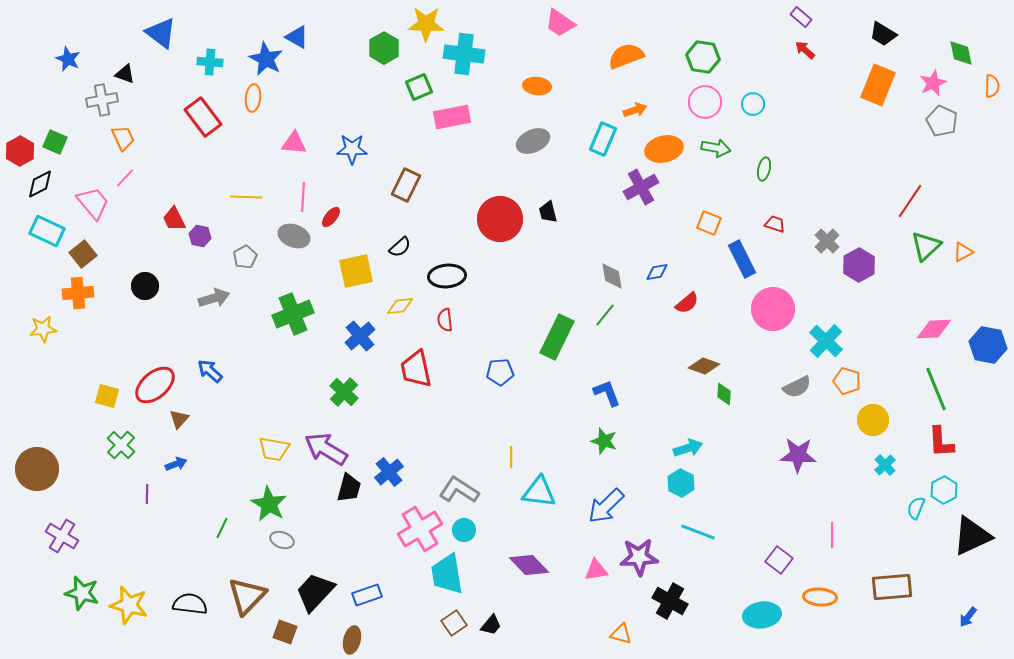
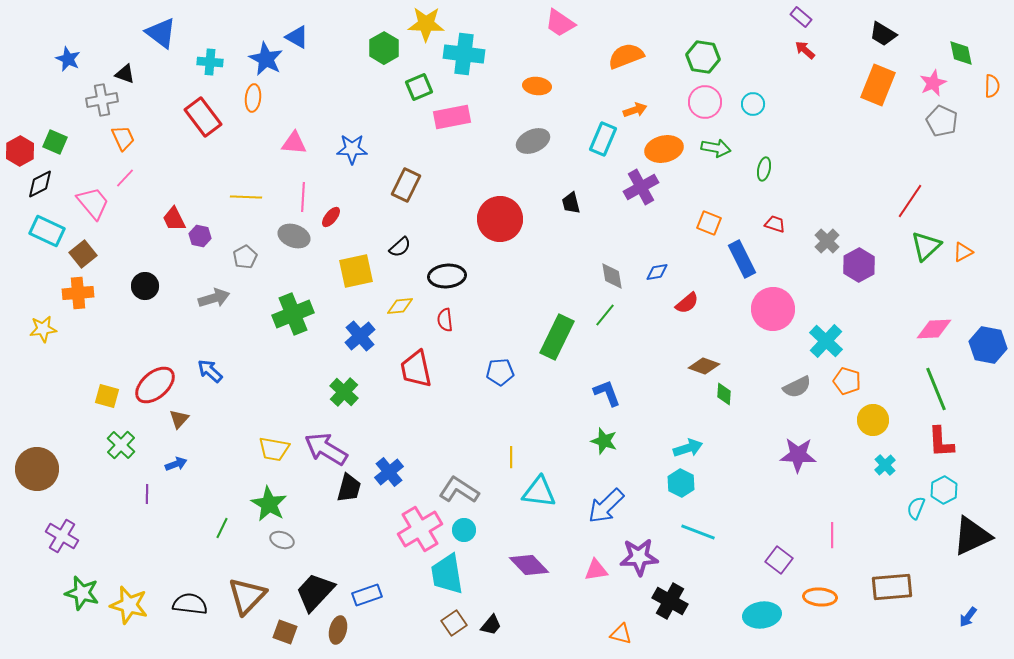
black trapezoid at (548, 212): moved 23 px right, 9 px up
brown ellipse at (352, 640): moved 14 px left, 10 px up
